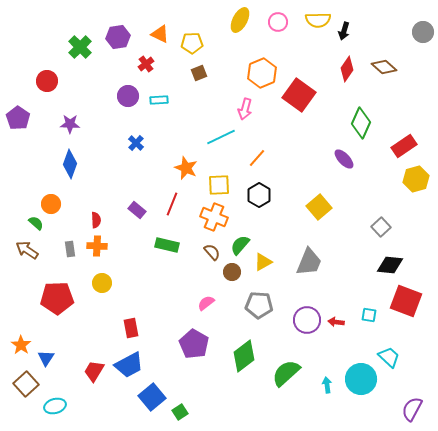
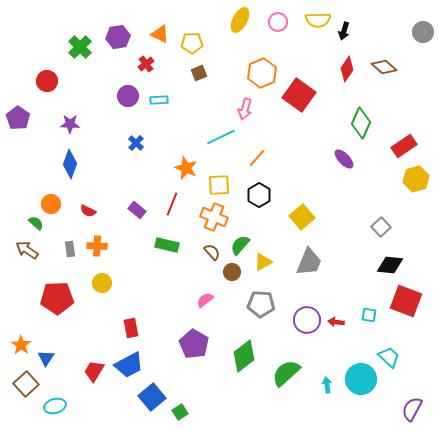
yellow square at (319, 207): moved 17 px left, 10 px down
red semicircle at (96, 220): moved 8 px left, 9 px up; rotated 119 degrees clockwise
pink semicircle at (206, 303): moved 1 px left, 3 px up
gray pentagon at (259, 305): moved 2 px right, 1 px up
